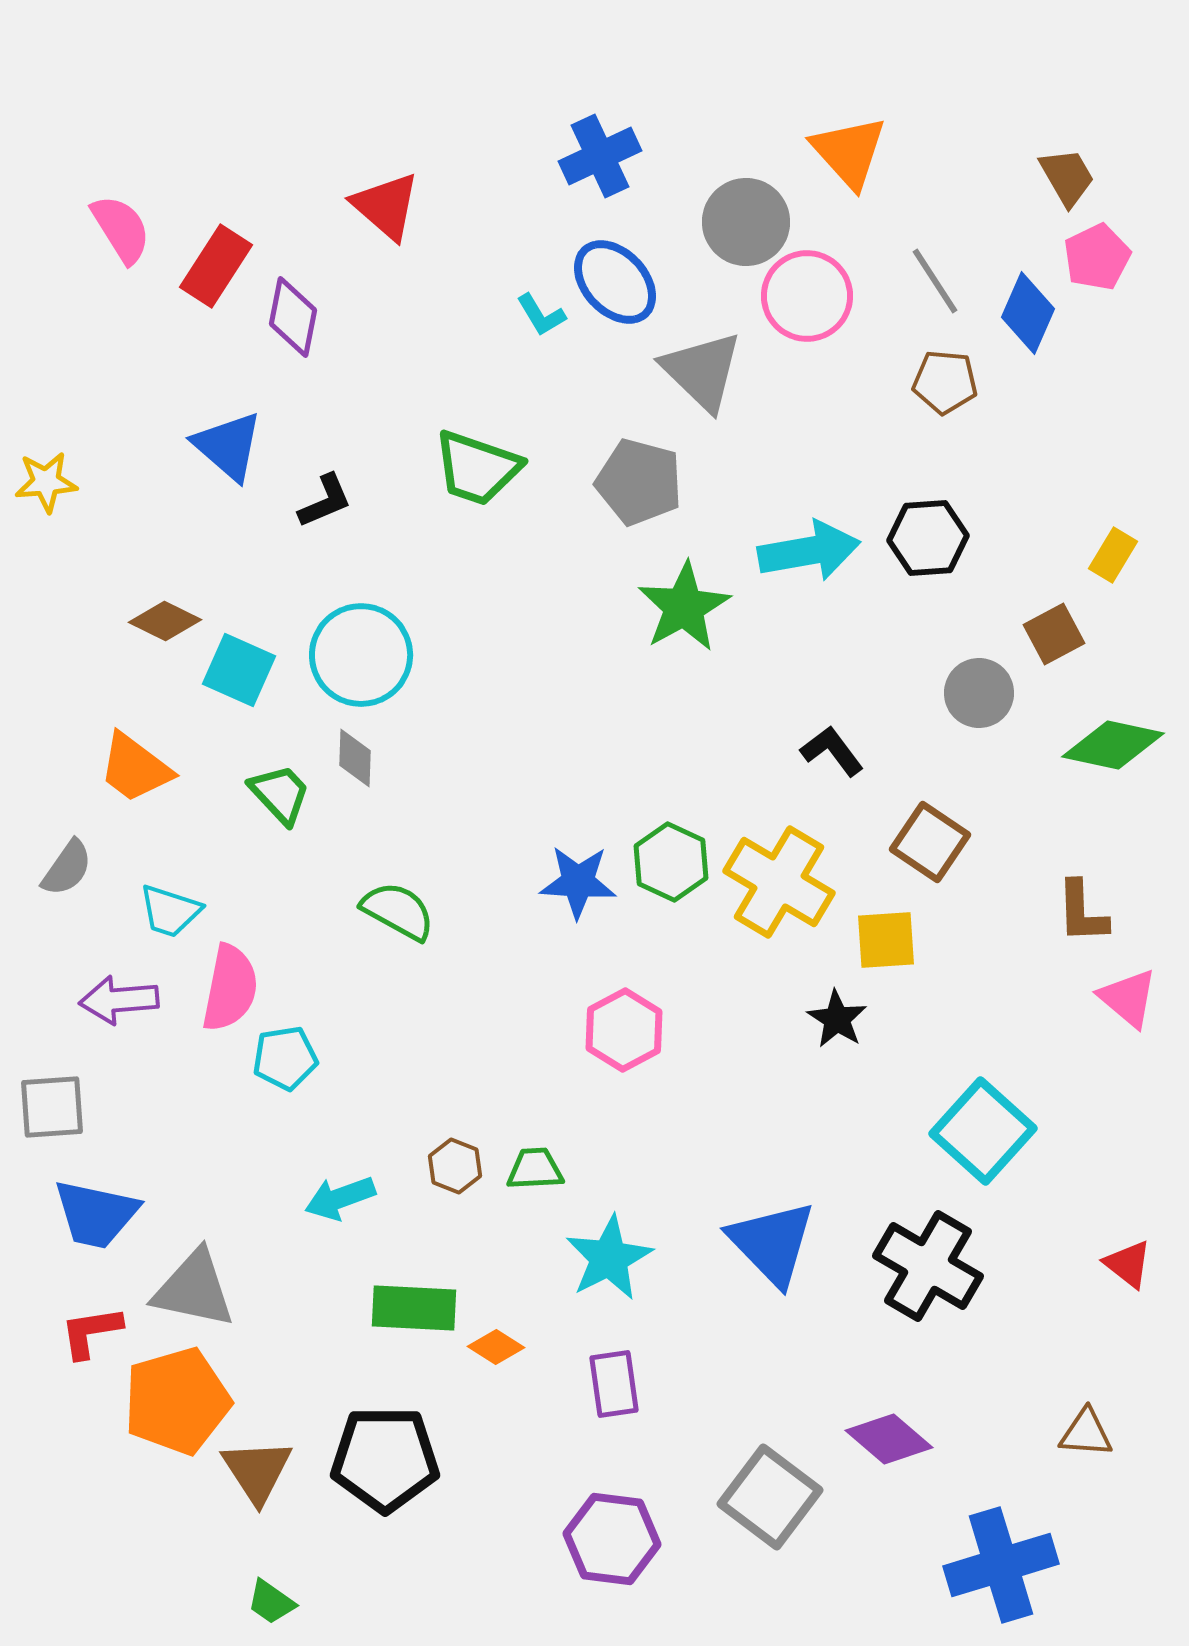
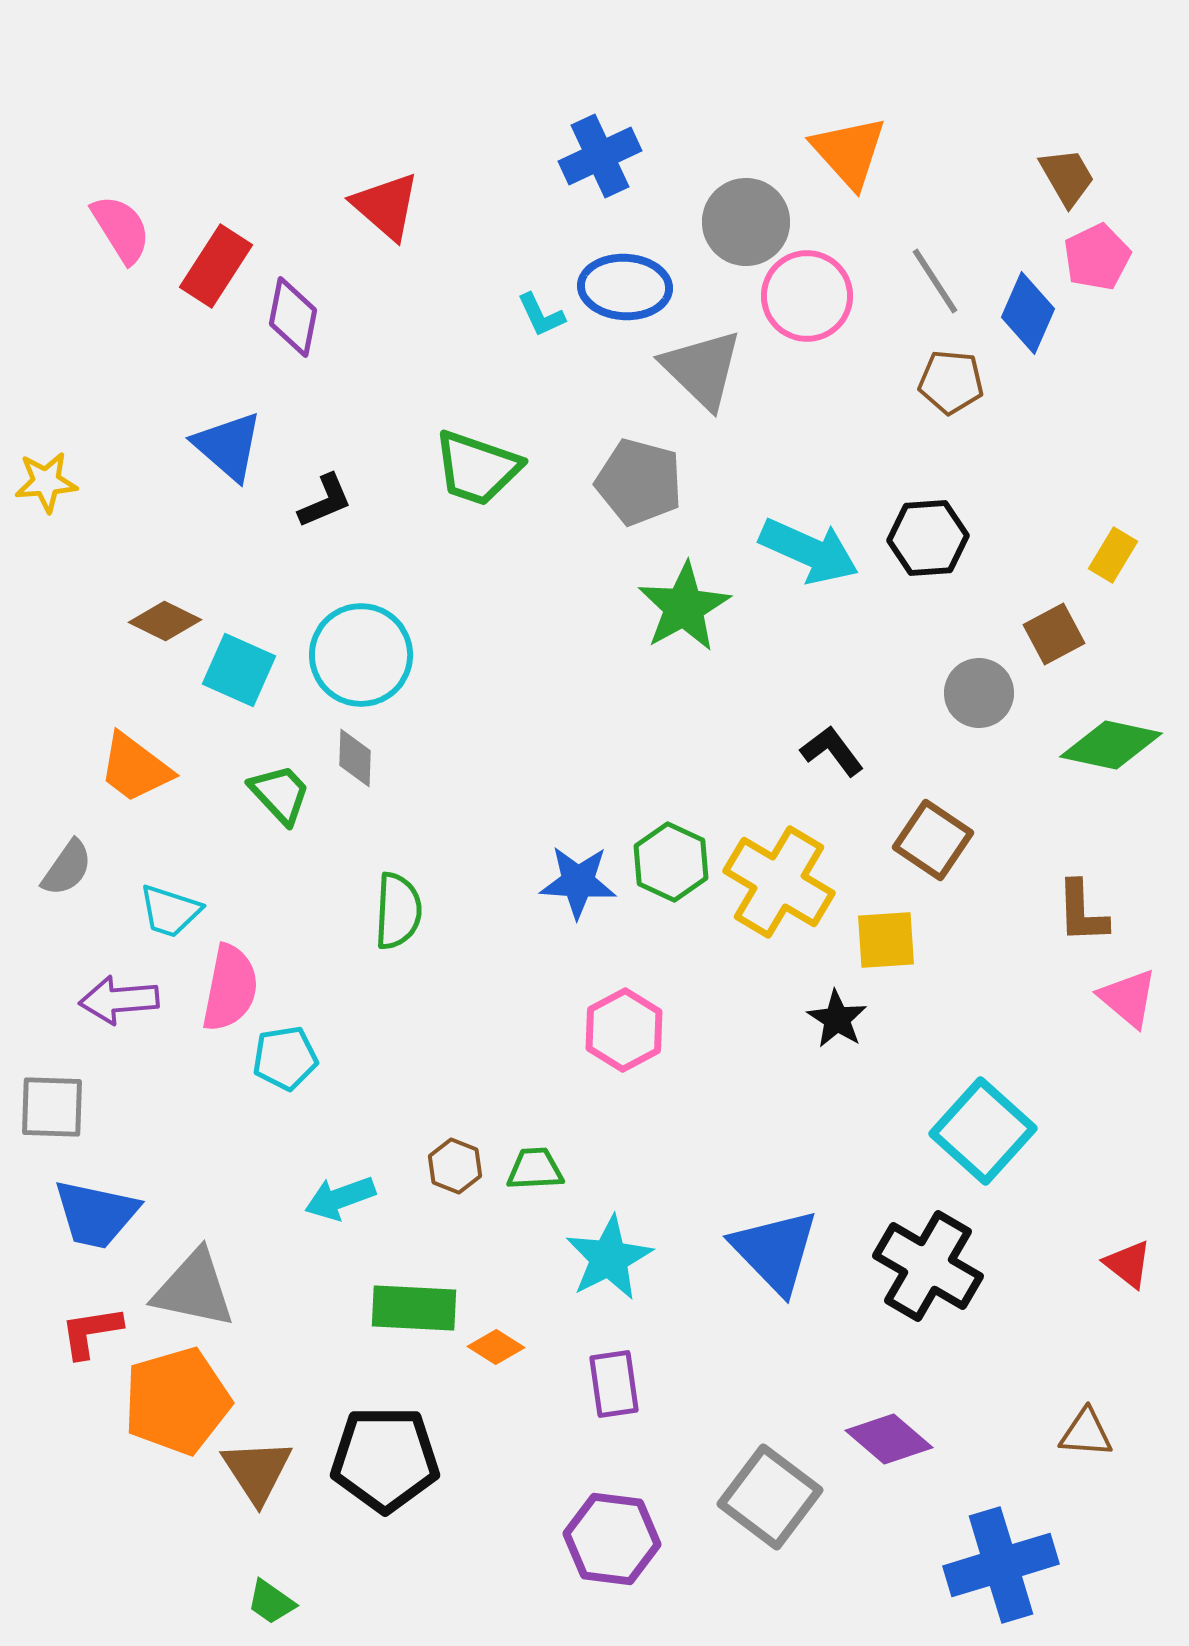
blue ellipse at (615, 282): moved 10 px right, 5 px down; rotated 44 degrees counterclockwise
cyan L-shape at (541, 315): rotated 6 degrees clockwise
gray triangle at (702, 371): moved 2 px up
brown pentagon at (945, 382): moved 6 px right
cyan arrow at (809, 551): rotated 34 degrees clockwise
green diamond at (1113, 745): moved 2 px left
brown square at (930, 842): moved 3 px right, 2 px up
green semicircle at (398, 911): rotated 64 degrees clockwise
gray square at (52, 1107): rotated 6 degrees clockwise
blue triangle at (772, 1243): moved 3 px right, 8 px down
